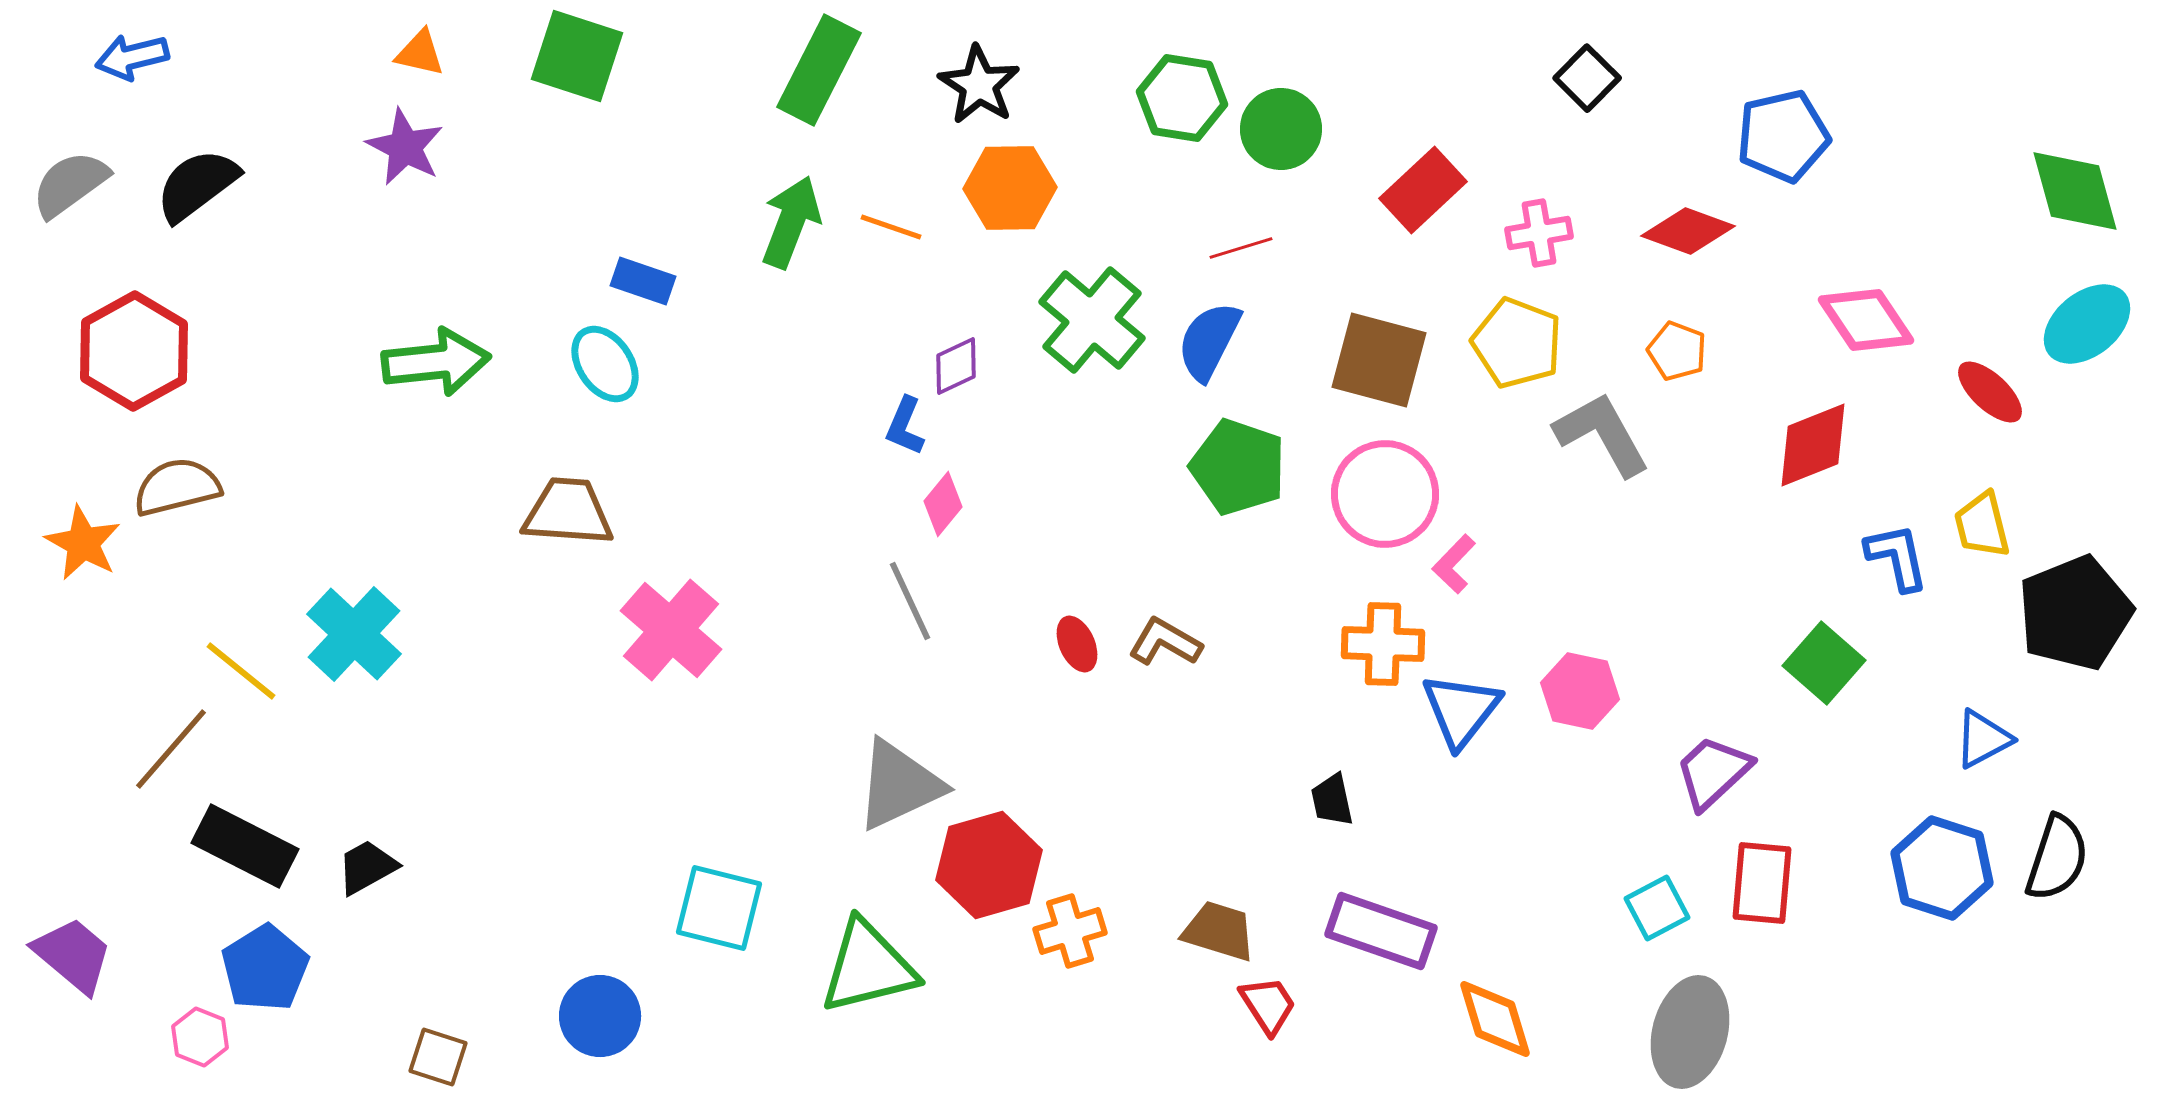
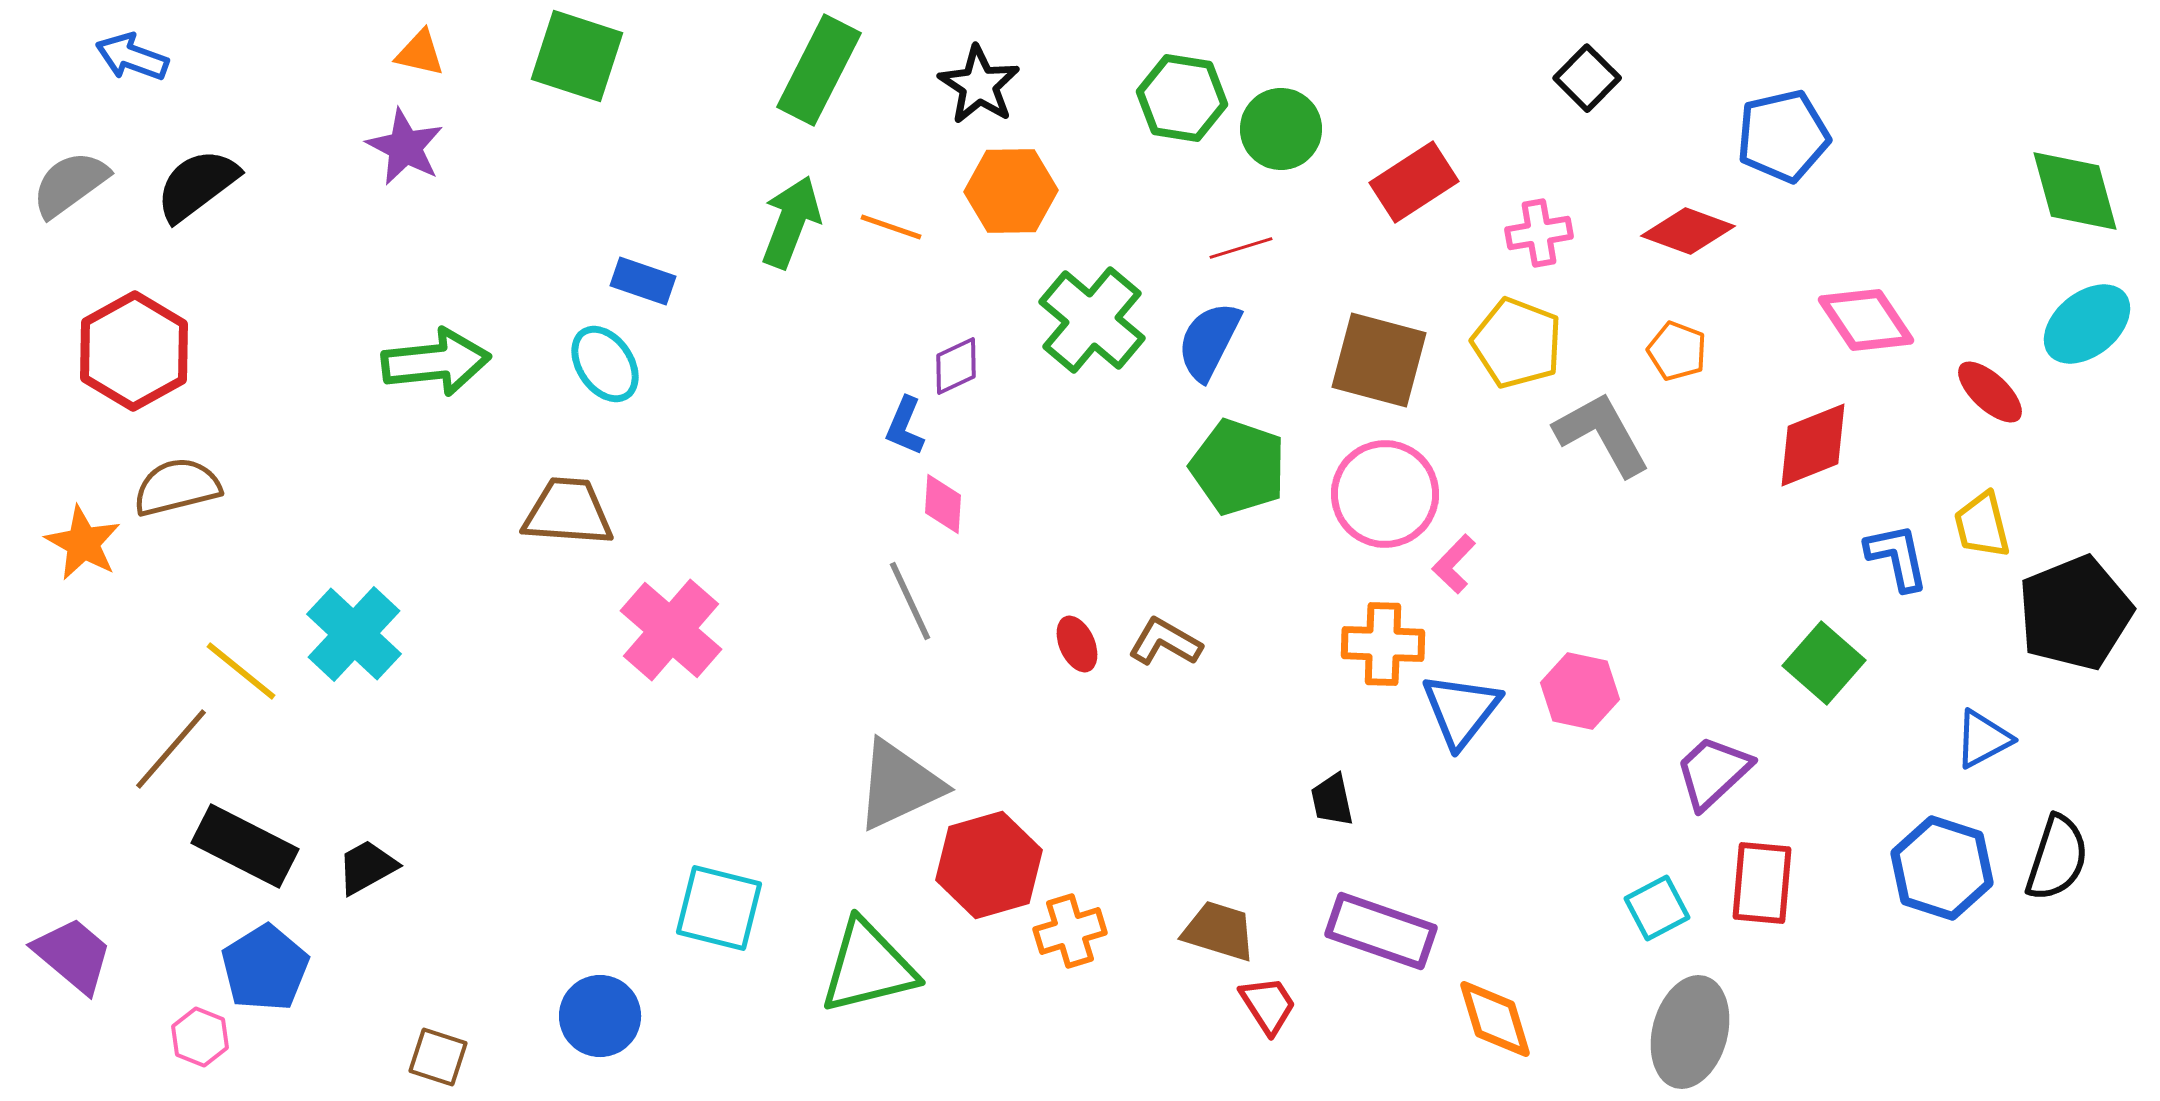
blue arrow at (132, 57): rotated 34 degrees clockwise
orange hexagon at (1010, 188): moved 1 px right, 3 px down
red rectangle at (1423, 190): moved 9 px left, 8 px up; rotated 10 degrees clockwise
pink diamond at (943, 504): rotated 36 degrees counterclockwise
